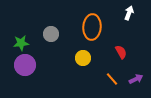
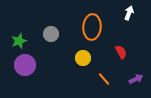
green star: moved 2 px left, 2 px up; rotated 14 degrees counterclockwise
orange line: moved 8 px left
